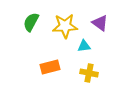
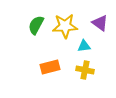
green semicircle: moved 5 px right, 3 px down
yellow cross: moved 4 px left, 3 px up
